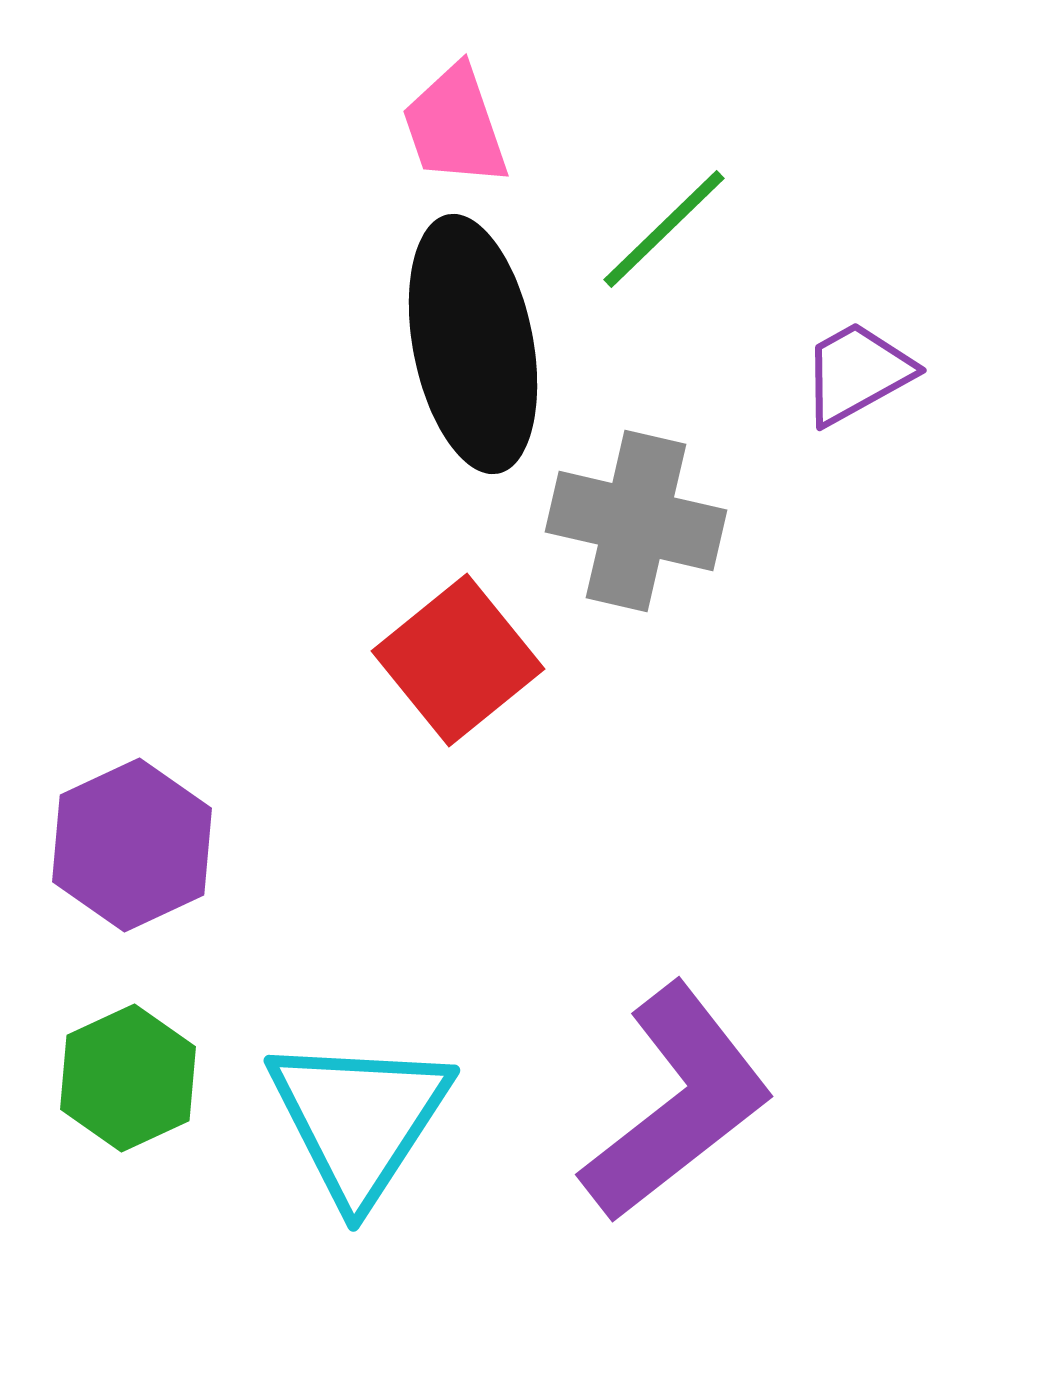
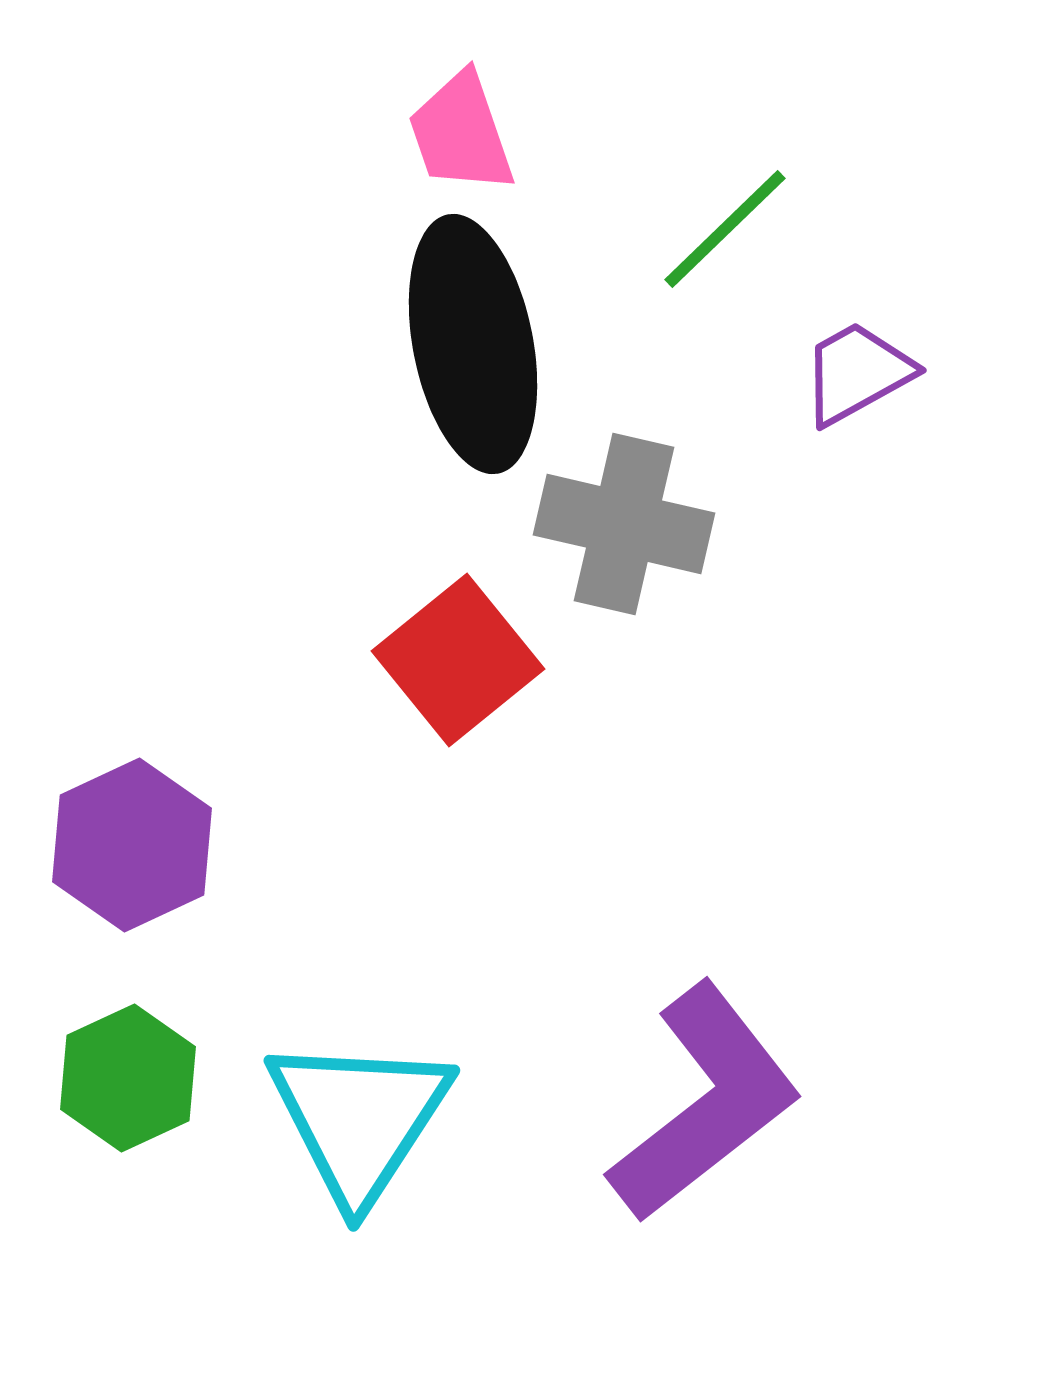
pink trapezoid: moved 6 px right, 7 px down
green line: moved 61 px right
gray cross: moved 12 px left, 3 px down
purple L-shape: moved 28 px right
